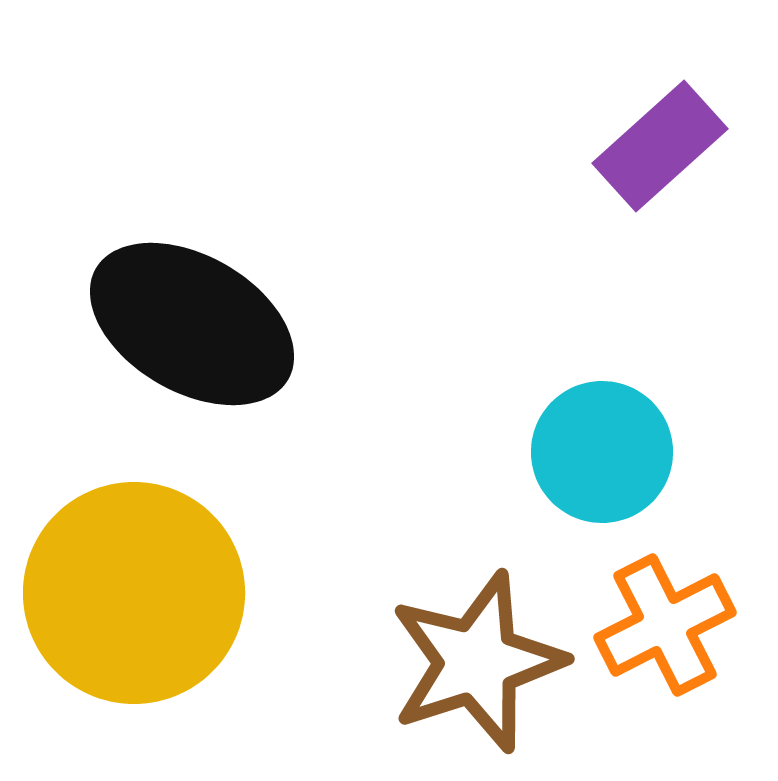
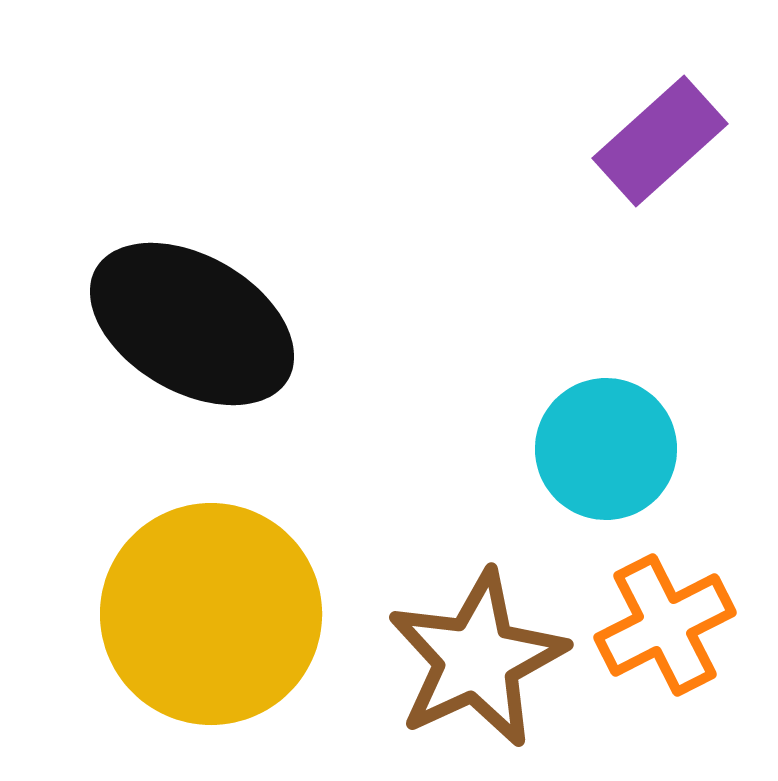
purple rectangle: moved 5 px up
cyan circle: moved 4 px right, 3 px up
yellow circle: moved 77 px right, 21 px down
brown star: moved 3 px up; rotated 7 degrees counterclockwise
